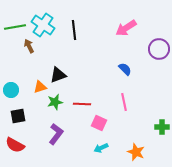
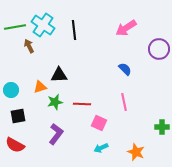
black triangle: moved 1 px right; rotated 18 degrees clockwise
